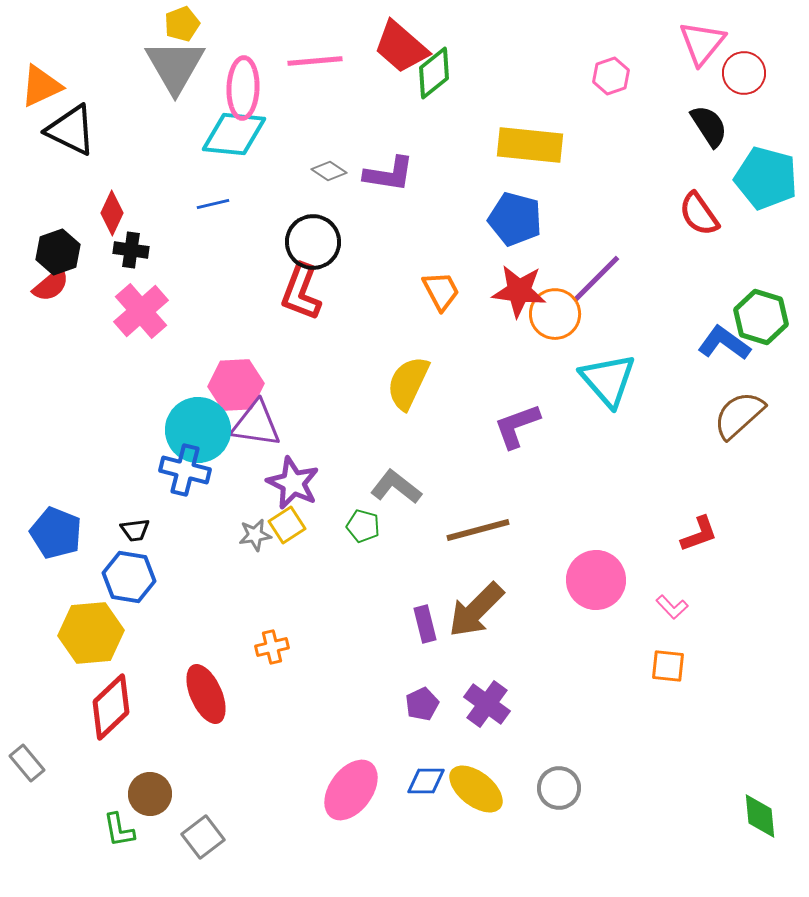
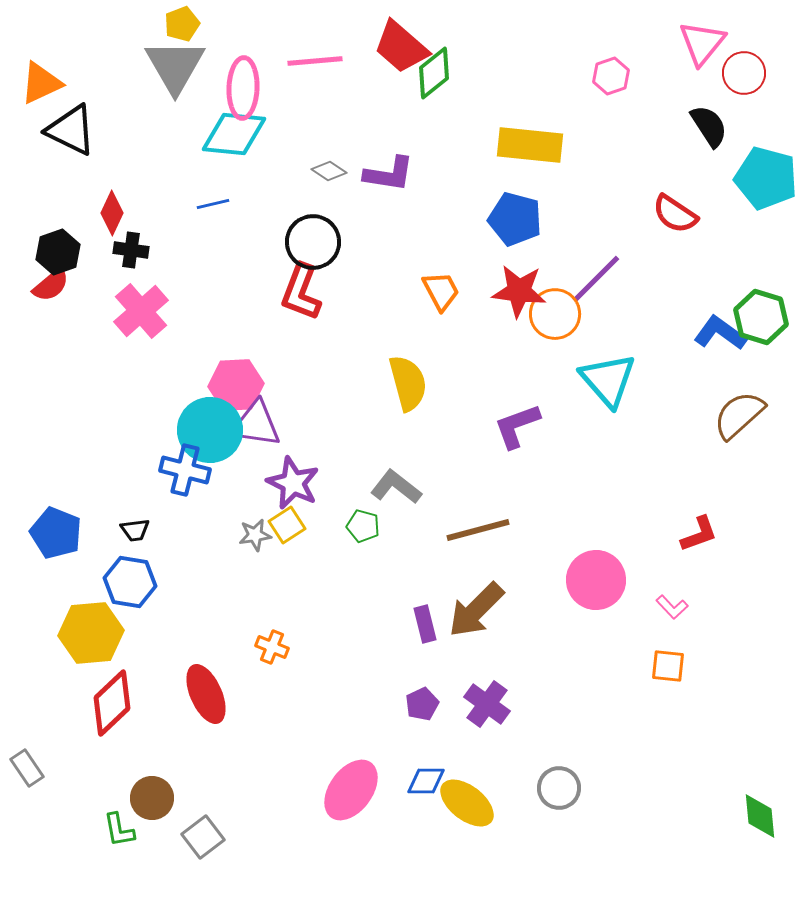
orange triangle at (41, 86): moved 3 px up
red semicircle at (699, 214): moved 24 px left; rotated 21 degrees counterclockwise
blue L-shape at (724, 343): moved 4 px left, 10 px up
yellow semicircle at (408, 383): rotated 140 degrees clockwise
cyan circle at (198, 430): moved 12 px right
blue hexagon at (129, 577): moved 1 px right, 5 px down
orange cross at (272, 647): rotated 36 degrees clockwise
red diamond at (111, 707): moved 1 px right, 4 px up
gray rectangle at (27, 763): moved 5 px down; rotated 6 degrees clockwise
yellow ellipse at (476, 789): moved 9 px left, 14 px down
brown circle at (150, 794): moved 2 px right, 4 px down
